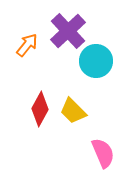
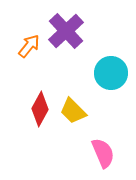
purple cross: moved 2 px left
orange arrow: moved 2 px right, 1 px down
cyan circle: moved 15 px right, 12 px down
